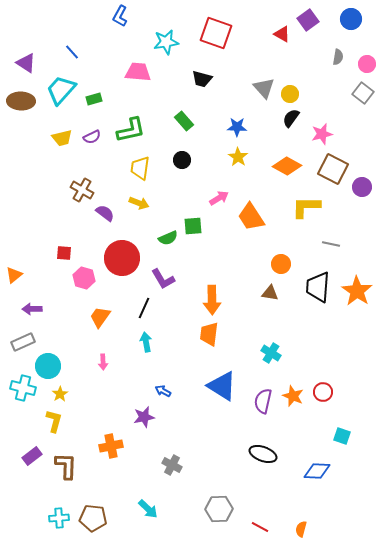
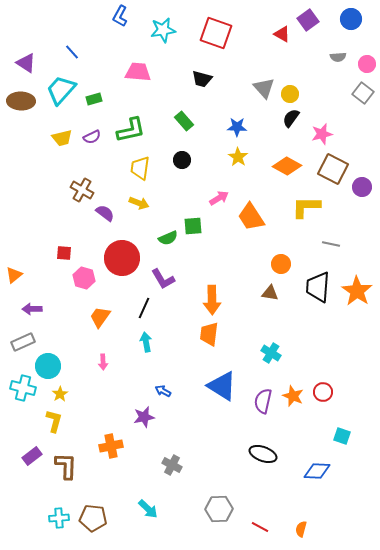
cyan star at (166, 42): moved 3 px left, 12 px up
gray semicircle at (338, 57): rotated 77 degrees clockwise
